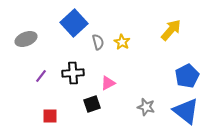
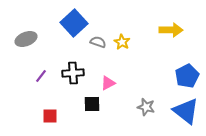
yellow arrow: rotated 50 degrees clockwise
gray semicircle: rotated 56 degrees counterclockwise
black square: rotated 18 degrees clockwise
